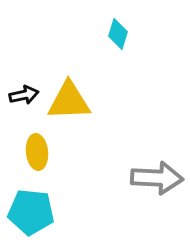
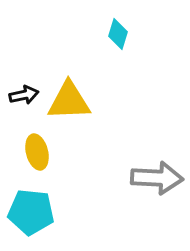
yellow ellipse: rotated 8 degrees counterclockwise
